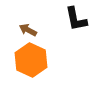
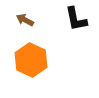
brown arrow: moved 3 px left, 10 px up
